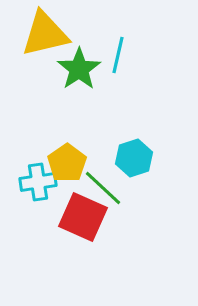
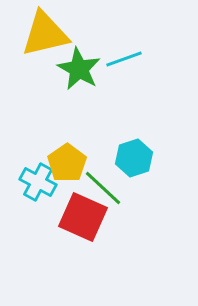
cyan line: moved 6 px right, 4 px down; rotated 57 degrees clockwise
green star: rotated 9 degrees counterclockwise
cyan cross: rotated 36 degrees clockwise
